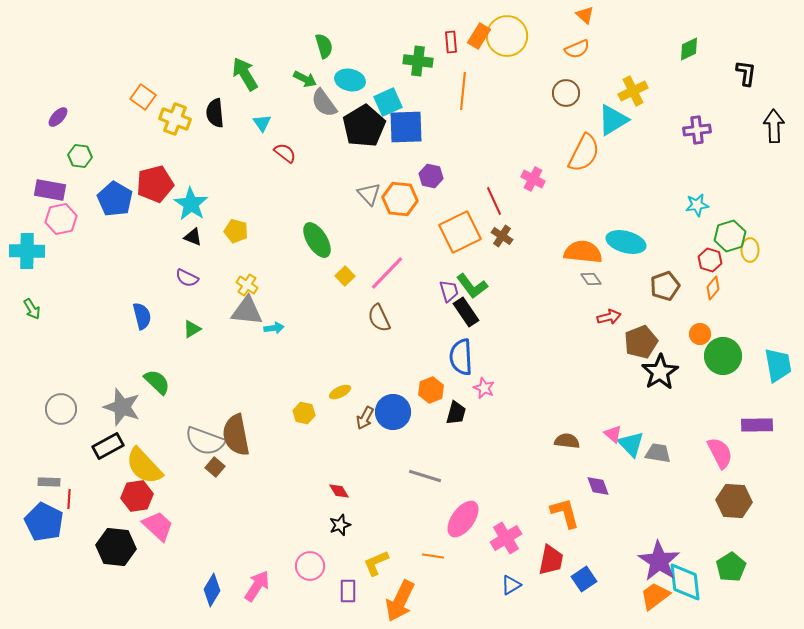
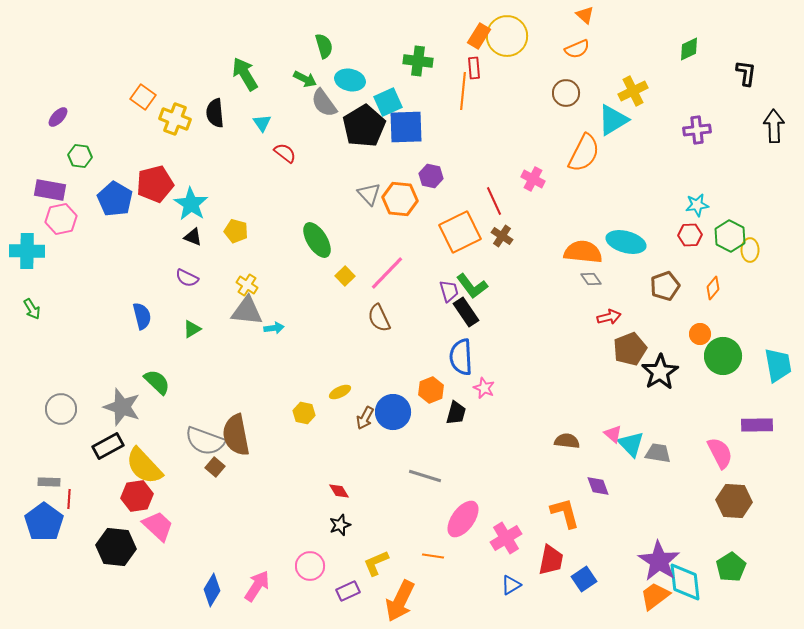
red rectangle at (451, 42): moved 23 px right, 26 px down
green hexagon at (730, 236): rotated 16 degrees counterclockwise
red hexagon at (710, 260): moved 20 px left, 25 px up; rotated 20 degrees counterclockwise
brown pentagon at (641, 342): moved 11 px left, 7 px down
blue pentagon at (44, 522): rotated 9 degrees clockwise
purple rectangle at (348, 591): rotated 65 degrees clockwise
